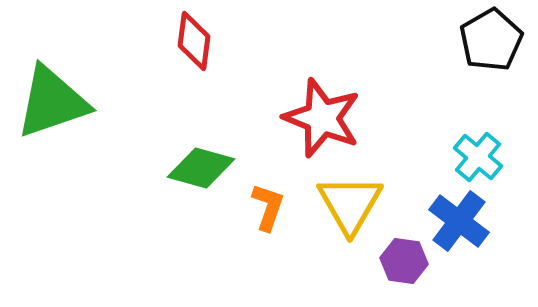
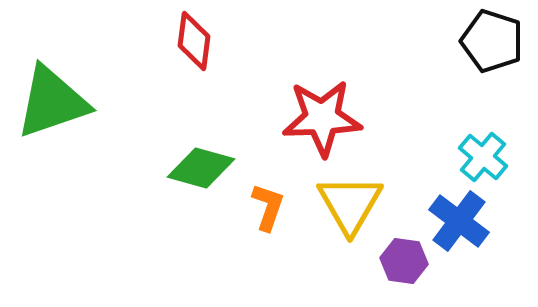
black pentagon: moved 1 px right, 1 px down; rotated 24 degrees counterclockwise
red star: rotated 24 degrees counterclockwise
cyan cross: moved 5 px right
